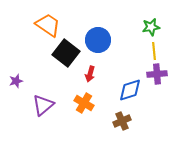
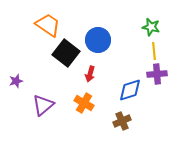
green star: rotated 24 degrees clockwise
